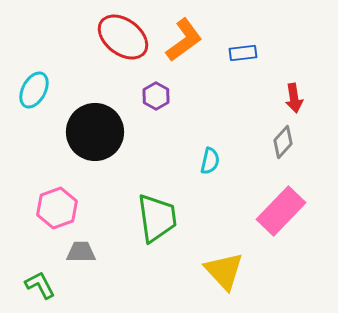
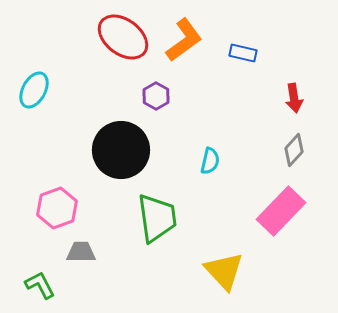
blue rectangle: rotated 20 degrees clockwise
black circle: moved 26 px right, 18 px down
gray diamond: moved 11 px right, 8 px down
